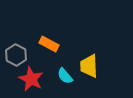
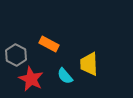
yellow trapezoid: moved 2 px up
